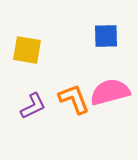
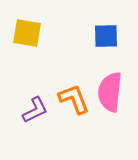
yellow square: moved 17 px up
pink semicircle: rotated 69 degrees counterclockwise
purple L-shape: moved 2 px right, 4 px down
